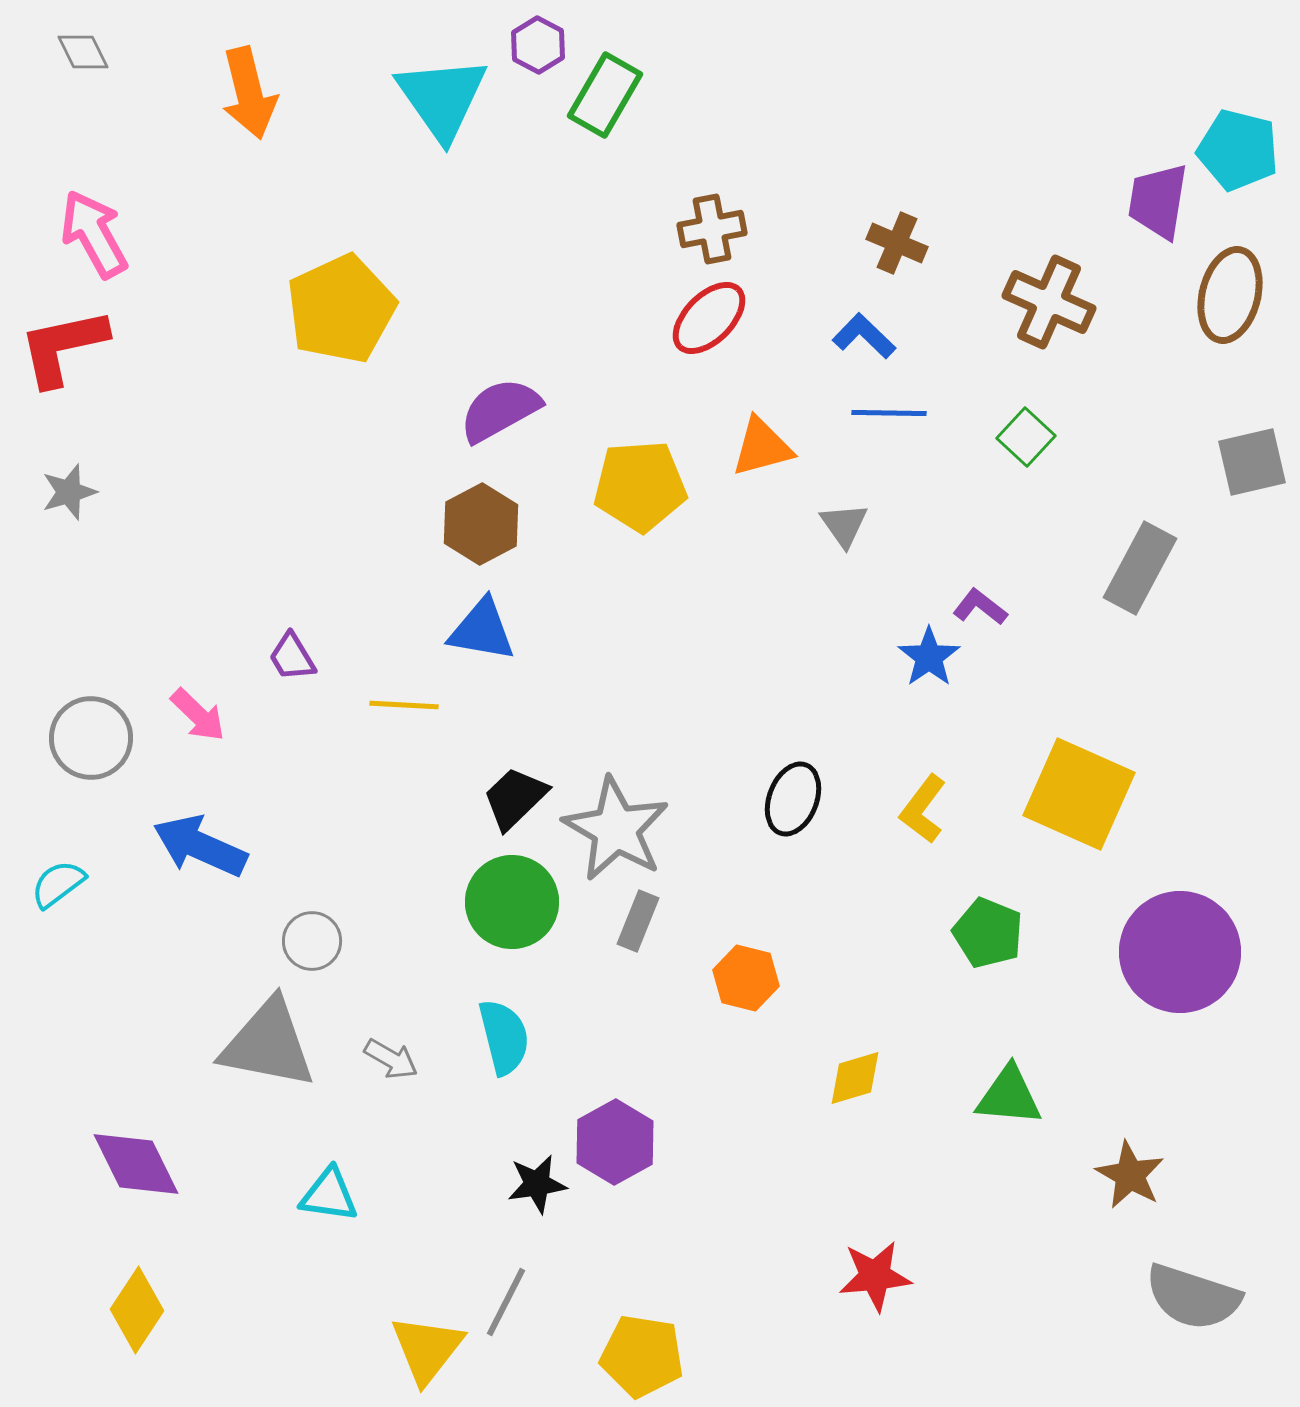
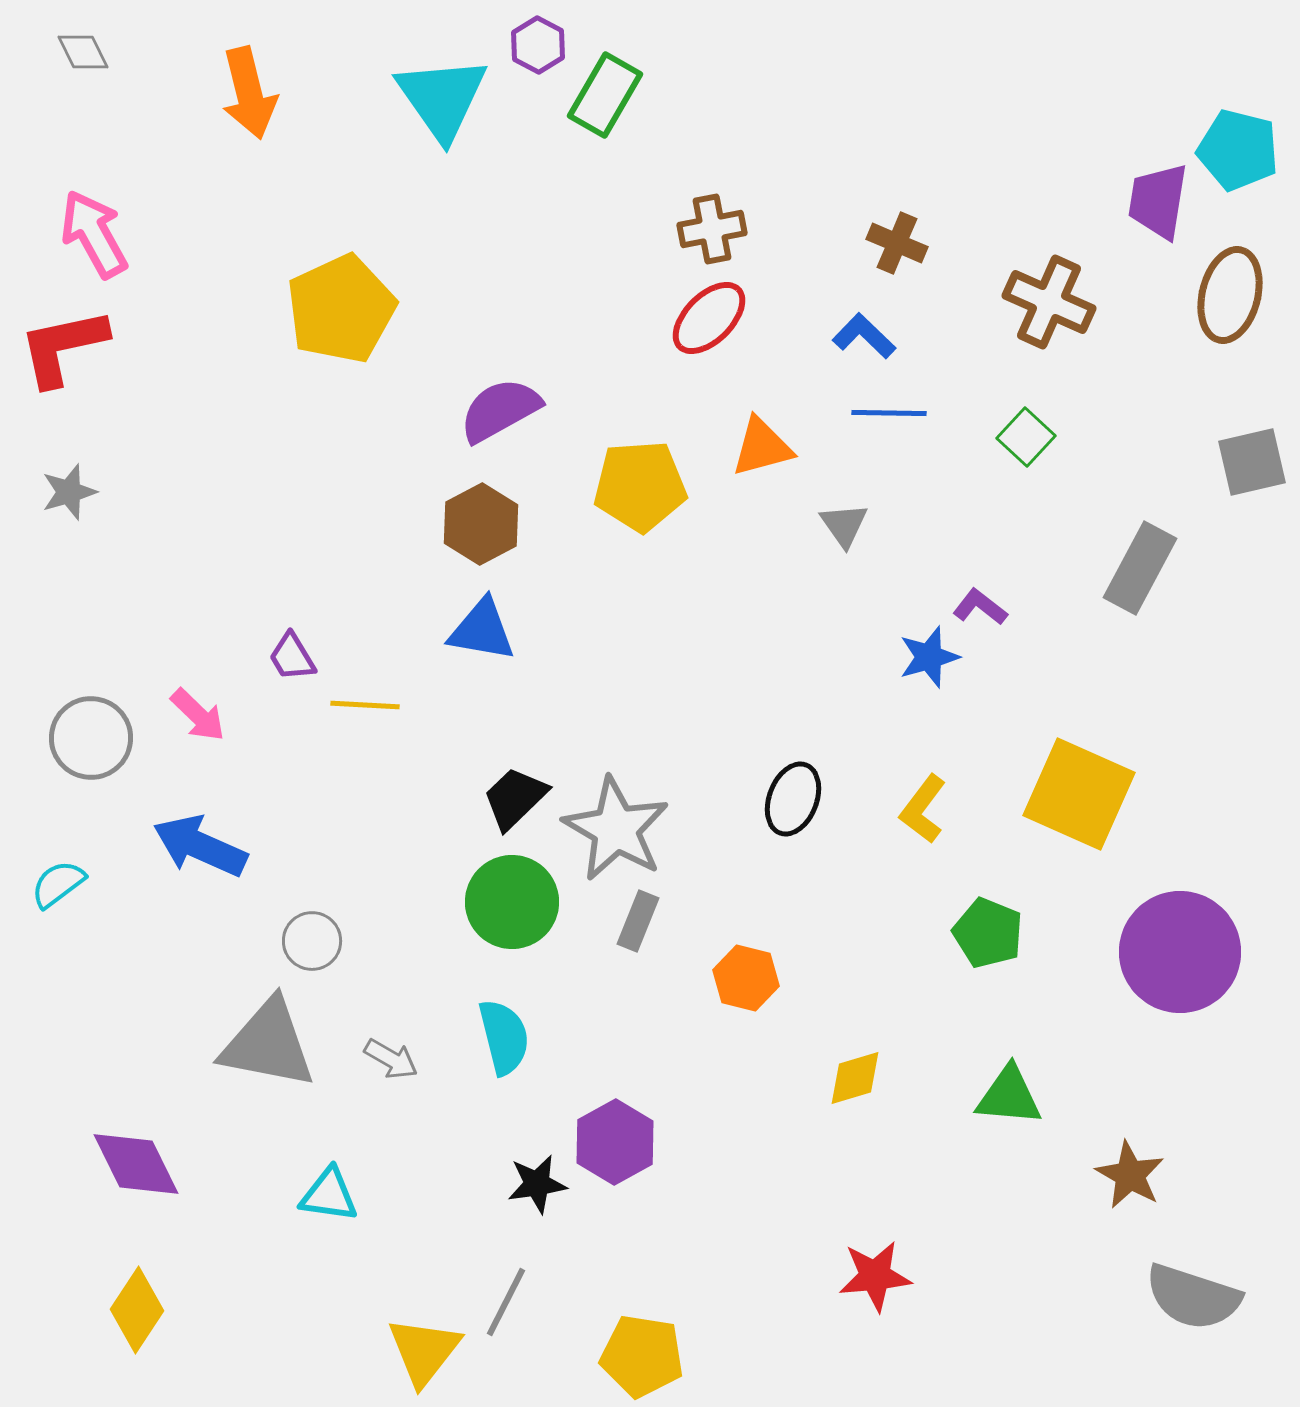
blue star at (929, 657): rotated 18 degrees clockwise
yellow line at (404, 705): moved 39 px left
yellow triangle at (427, 1349): moved 3 px left, 2 px down
